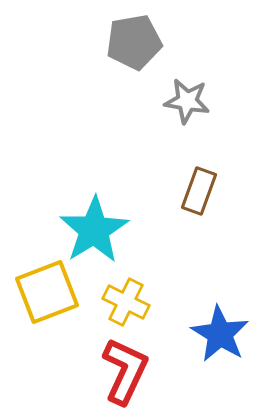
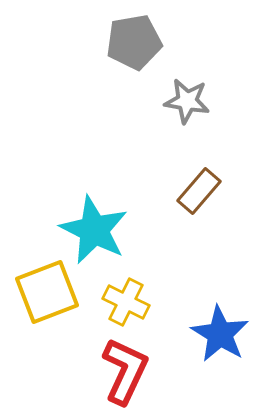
brown rectangle: rotated 21 degrees clockwise
cyan star: rotated 14 degrees counterclockwise
